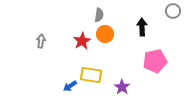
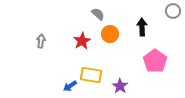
gray semicircle: moved 1 px left, 1 px up; rotated 56 degrees counterclockwise
orange circle: moved 5 px right
pink pentagon: rotated 25 degrees counterclockwise
purple star: moved 2 px left, 1 px up
